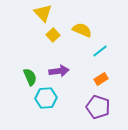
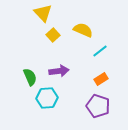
yellow semicircle: moved 1 px right
cyan hexagon: moved 1 px right
purple pentagon: moved 1 px up
